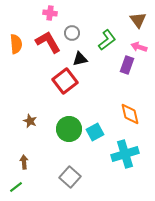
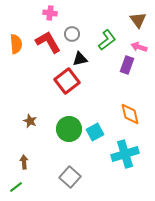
gray circle: moved 1 px down
red square: moved 2 px right
